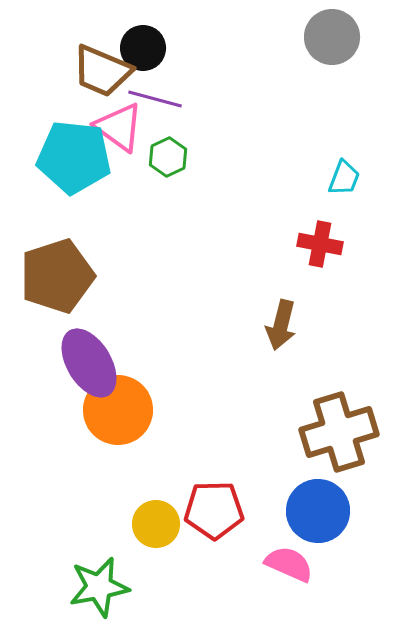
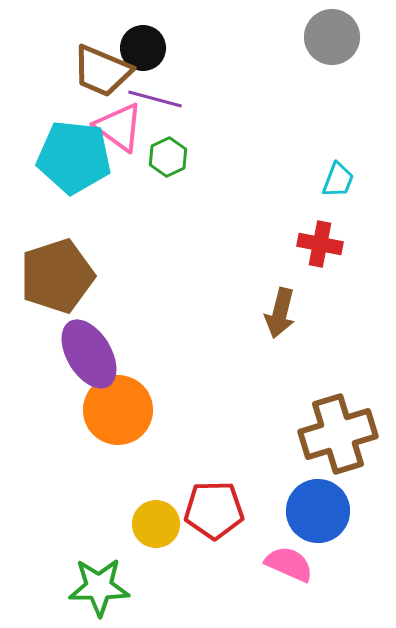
cyan trapezoid: moved 6 px left, 2 px down
brown arrow: moved 1 px left, 12 px up
purple ellipse: moved 9 px up
brown cross: moved 1 px left, 2 px down
green star: rotated 10 degrees clockwise
